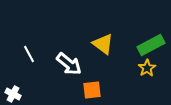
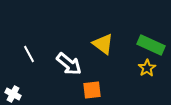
green rectangle: rotated 52 degrees clockwise
